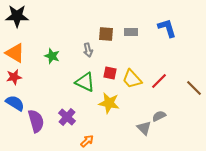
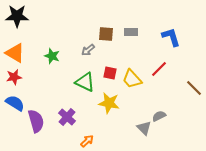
blue L-shape: moved 4 px right, 9 px down
gray arrow: rotated 64 degrees clockwise
red line: moved 12 px up
